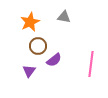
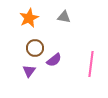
orange star: moved 1 px left, 4 px up
brown circle: moved 3 px left, 2 px down
